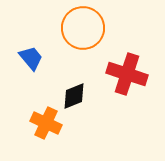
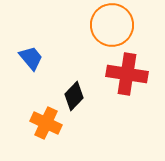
orange circle: moved 29 px right, 3 px up
red cross: rotated 9 degrees counterclockwise
black diamond: rotated 24 degrees counterclockwise
